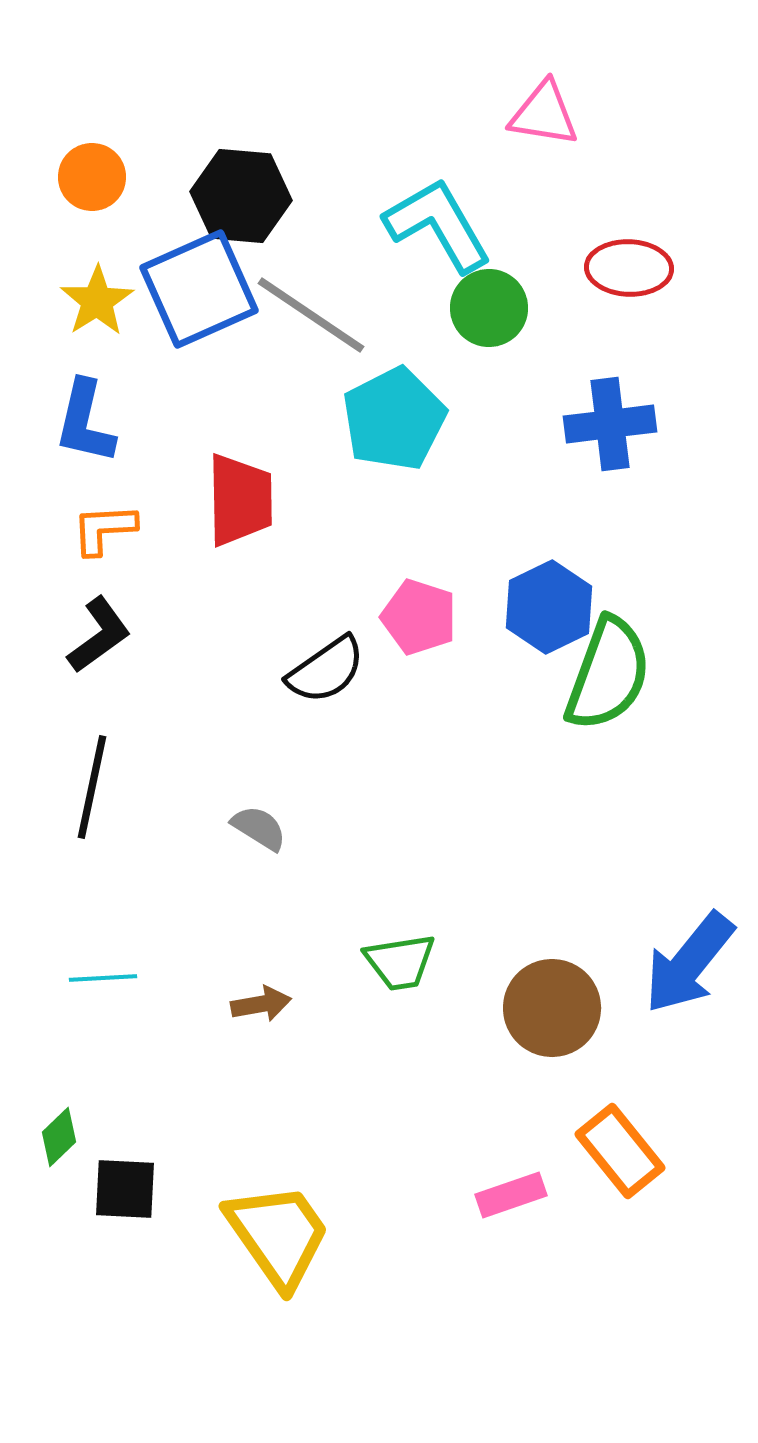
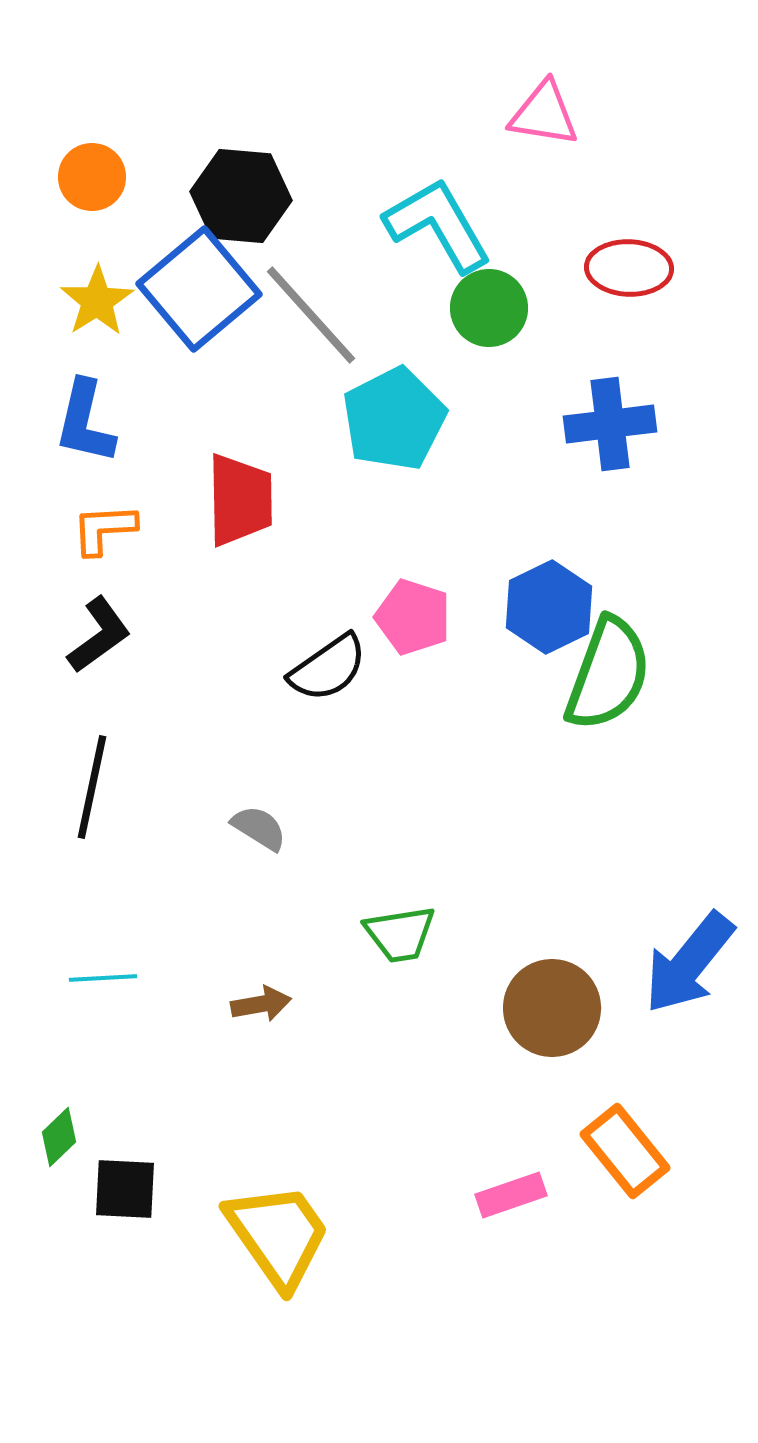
blue square: rotated 16 degrees counterclockwise
gray line: rotated 14 degrees clockwise
pink pentagon: moved 6 px left
black semicircle: moved 2 px right, 2 px up
green trapezoid: moved 28 px up
orange rectangle: moved 5 px right
